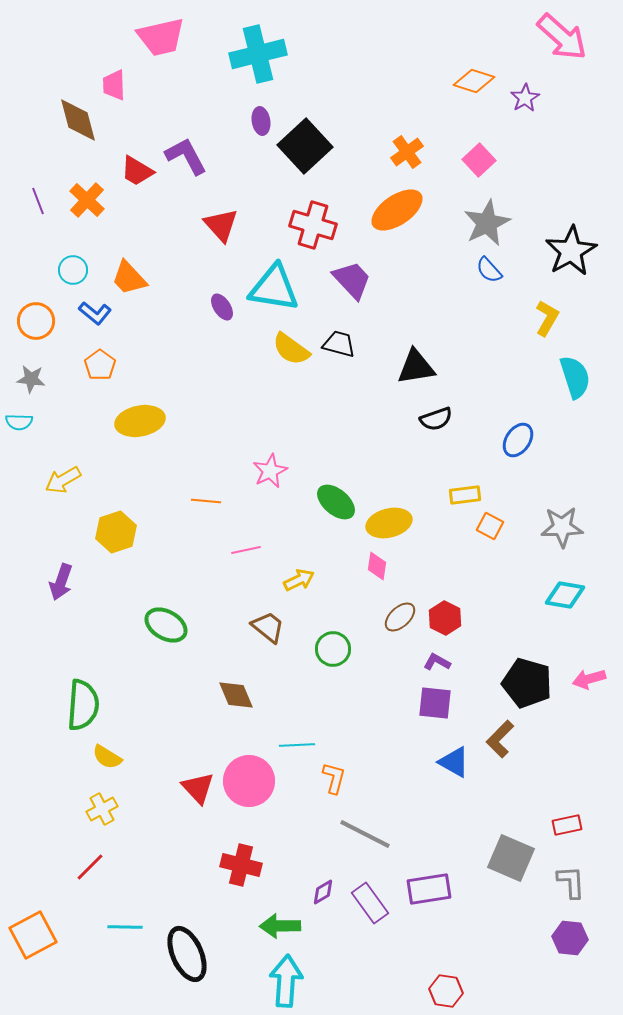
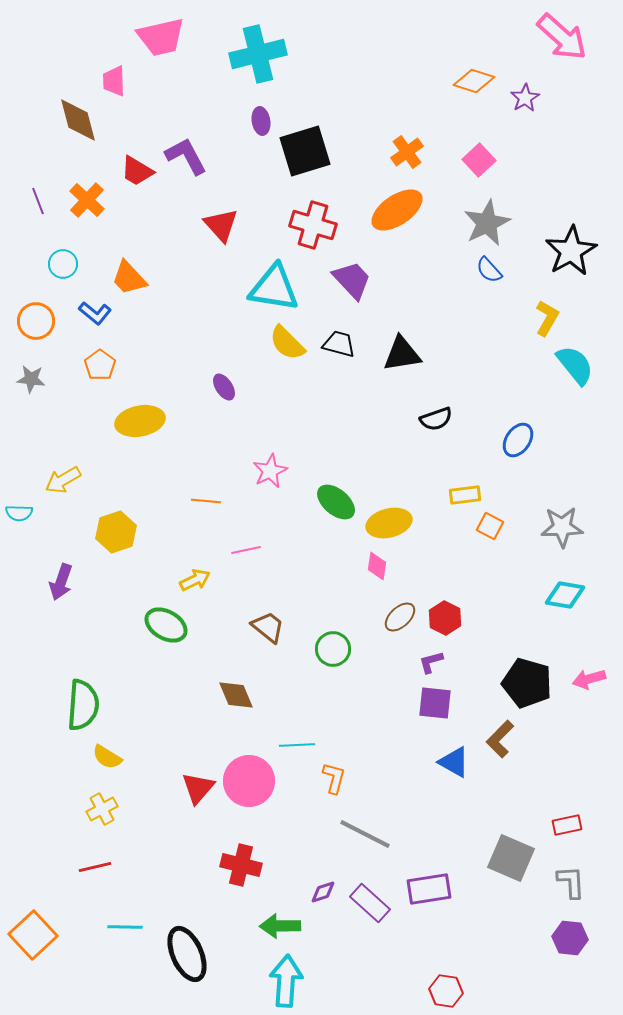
pink trapezoid at (114, 85): moved 4 px up
black square at (305, 146): moved 5 px down; rotated 26 degrees clockwise
cyan circle at (73, 270): moved 10 px left, 6 px up
purple ellipse at (222, 307): moved 2 px right, 80 px down
yellow semicircle at (291, 349): moved 4 px left, 6 px up; rotated 9 degrees clockwise
black triangle at (416, 367): moved 14 px left, 13 px up
cyan semicircle at (575, 377): moved 12 px up; rotated 21 degrees counterclockwise
cyan semicircle at (19, 422): moved 91 px down
yellow arrow at (299, 580): moved 104 px left
purple L-shape at (437, 662): moved 6 px left; rotated 44 degrees counterclockwise
red triangle at (198, 788): rotated 24 degrees clockwise
red line at (90, 867): moved 5 px right; rotated 32 degrees clockwise
purple diamond at (323, 892): rotated 12 degrees clockwise
purple rectangle at (370, 903): rotated 12 degrees counterclockwise
orange square at (33, 935): rotated 15 degrees counterclockwise
